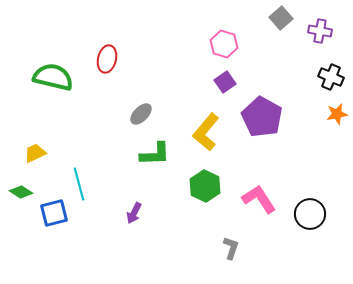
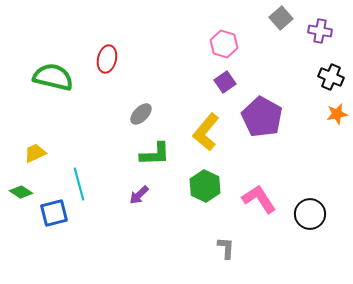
purple arrow: moved 5 px right, 18 px up; rotated 20 degrees clockwise
gray L-shape: moved 5 px left; rotated 15 degrees counterclockwise
